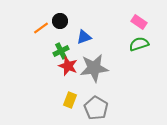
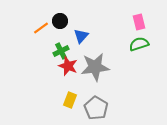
pink rectangle: rotated 42 degrees clockwise
blue triangle: moved 3 px left, 1 px up; rotated 28 degrees counterclockwise
gray star: moved 1 px right, 1 px up
